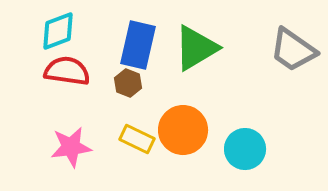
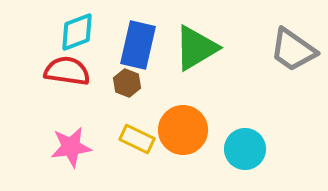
cyan diamond: moved 19 px right, 1 px down
brown hexagon: moved 1 px left
